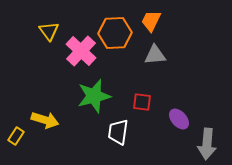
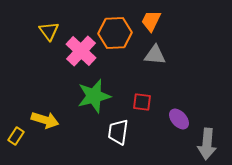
gray triangle: rotated 10 degrees clockwise
